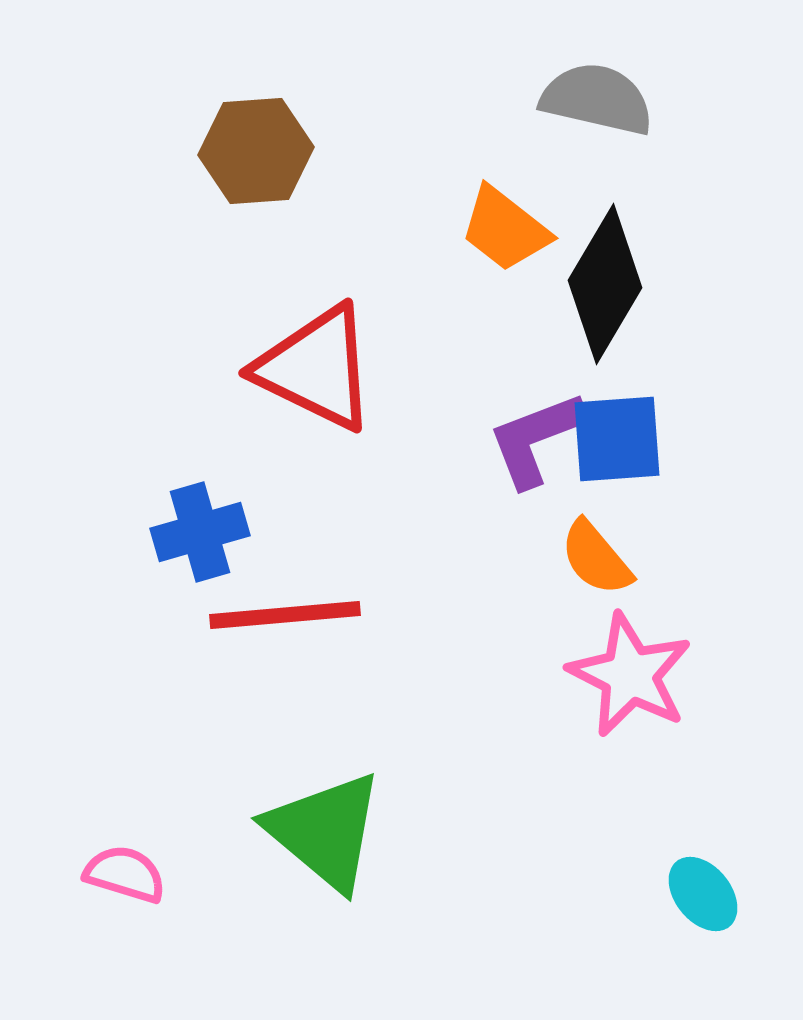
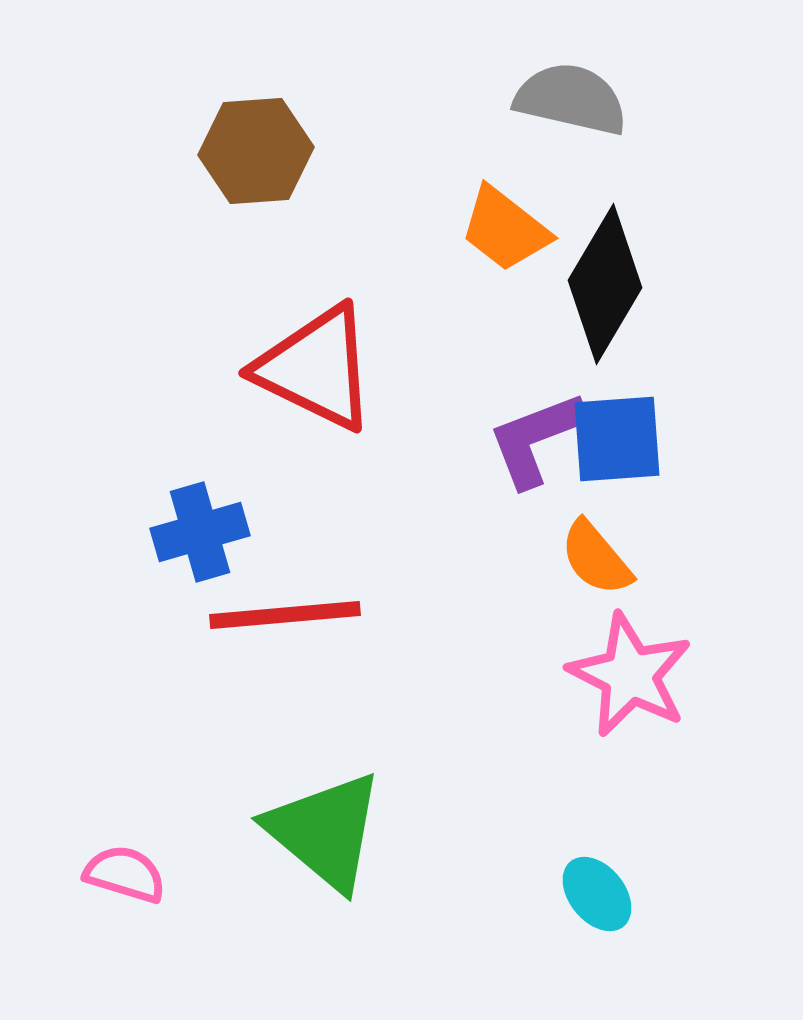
gray semicircle: moved 26 px left
cyan ellipse: moved 106 px left
